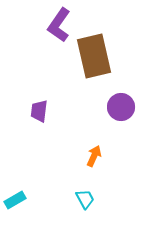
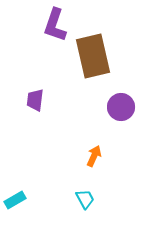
purple L-shape: moved 4 px left; rotated 16 degrees counterclockwise
brown rectangle: moved 1 px left
purple trapezoid: moved 4 px left, 11 px up
